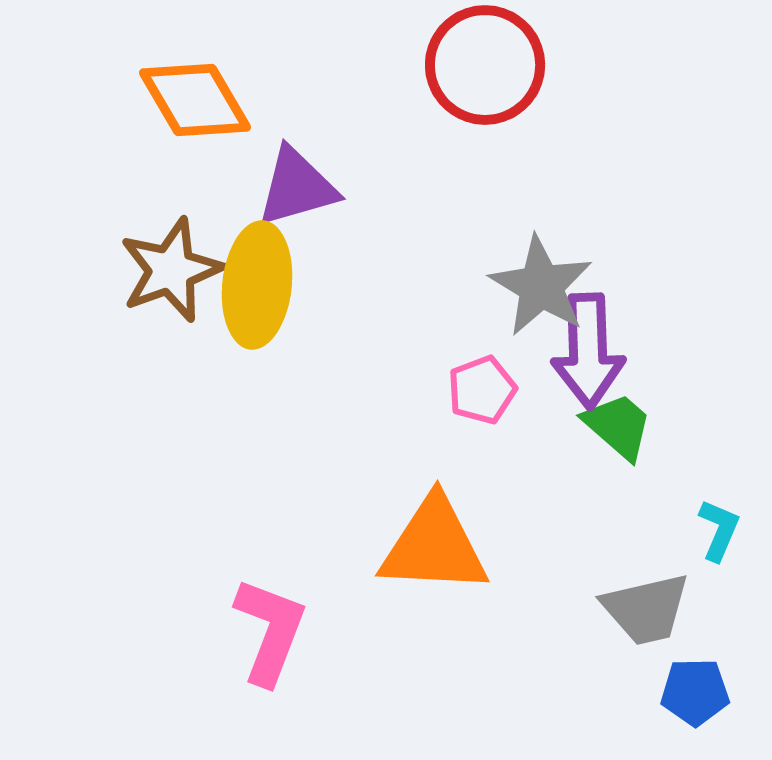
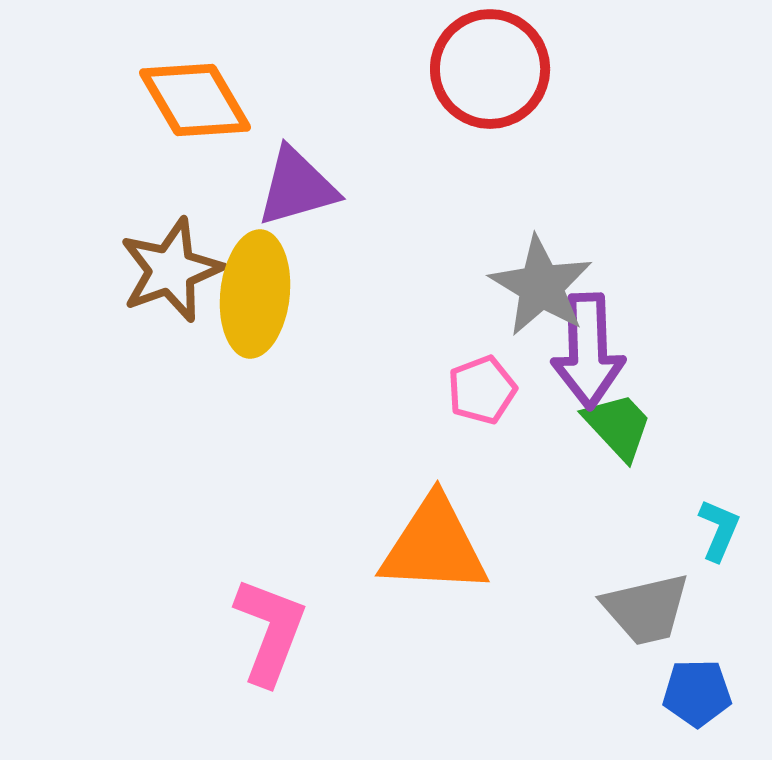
red circle: moved 5 px right, 4 px down
yellow ellipse: moved 2 px left, 9 px down
green trapezoid: rotated 6 degrees clockwise
blue pentagon: moved 2 px right, 1 px down
